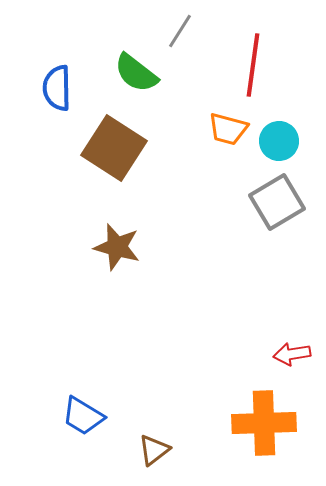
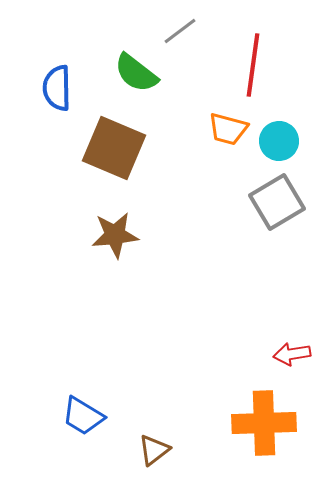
gray line: rotated 21 degrees clockwise
brown square: rotated 10 degrees counterclockwise
brown star: moved 2 px left, 12 px up; rotated 21 degrees counterclockwise
